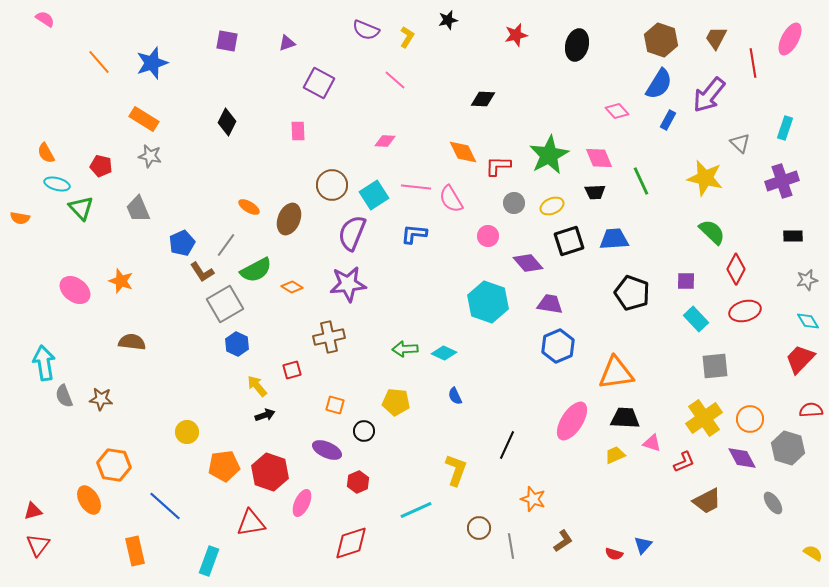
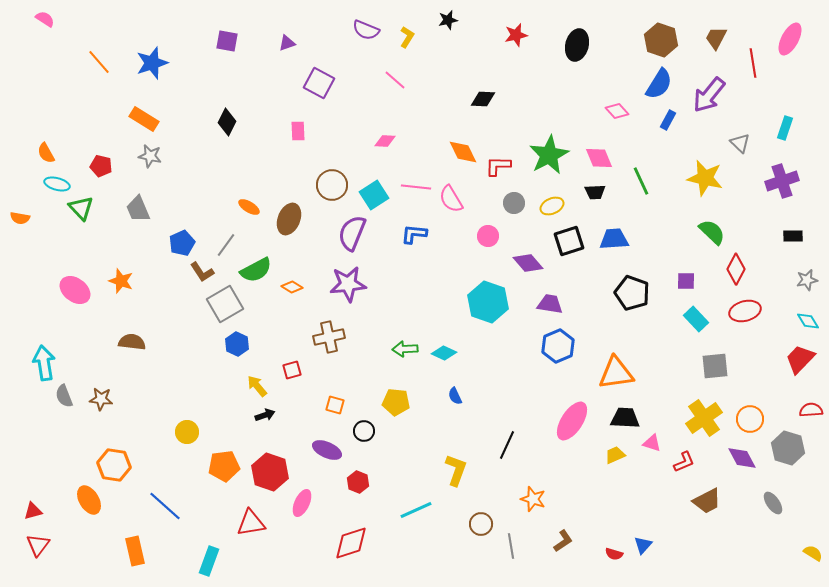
red hexagon at (358, 482): rotated 15 degrees counterclockwise
brown circle at (479, 528): moved 2 px right, 4 px up
